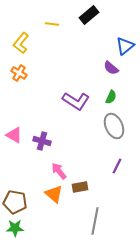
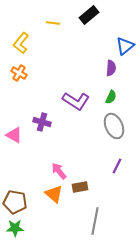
yellow line: moved 1 px right, 1 px up
purple semicircle: rotated 126 degrees counterclockwise
purple cross: moved 19 px up
